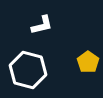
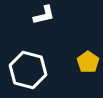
white L-shape: moved 2 px right, 10 px up
